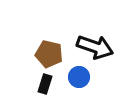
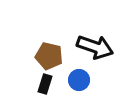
brown pentagon: moved 2 px down
blue circle: moved 3 px down
